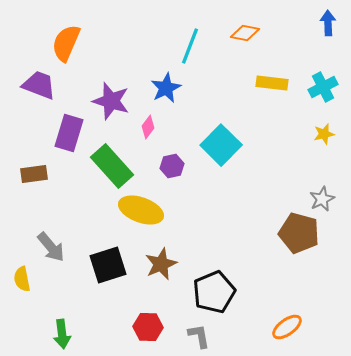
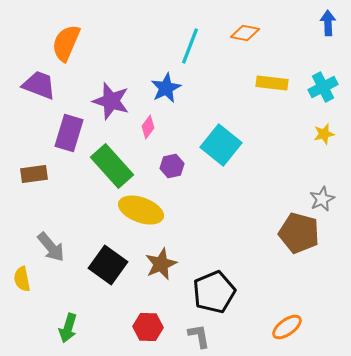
cyan square: rotated 6 degrees counterclockwise
black square: rotated 36 degrees counterclockwise
green arrow: moved 6 px right, 6 px up; rotated 24 degrees clockwise
